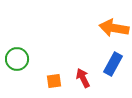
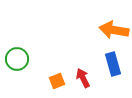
orange arrow: moved 2 px down
blue rectangle: rotated 45 degrees counterclockwise
orange square: moved 3 px right; rotated 14 degrees counterclockwise
